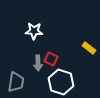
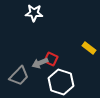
white star: moved 18 px up
gray arrow: moved 2 px right; rotated 70 degrees clockwise
gray trapezoid: moved 3 px right, 6 px up; rotated 35 degrees clockwise
